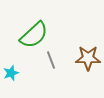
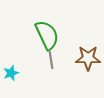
green semicircle: moved 13 px right; rotated 72 degrees counterclockwise
gray line: rotated 12 degrees clockwise
